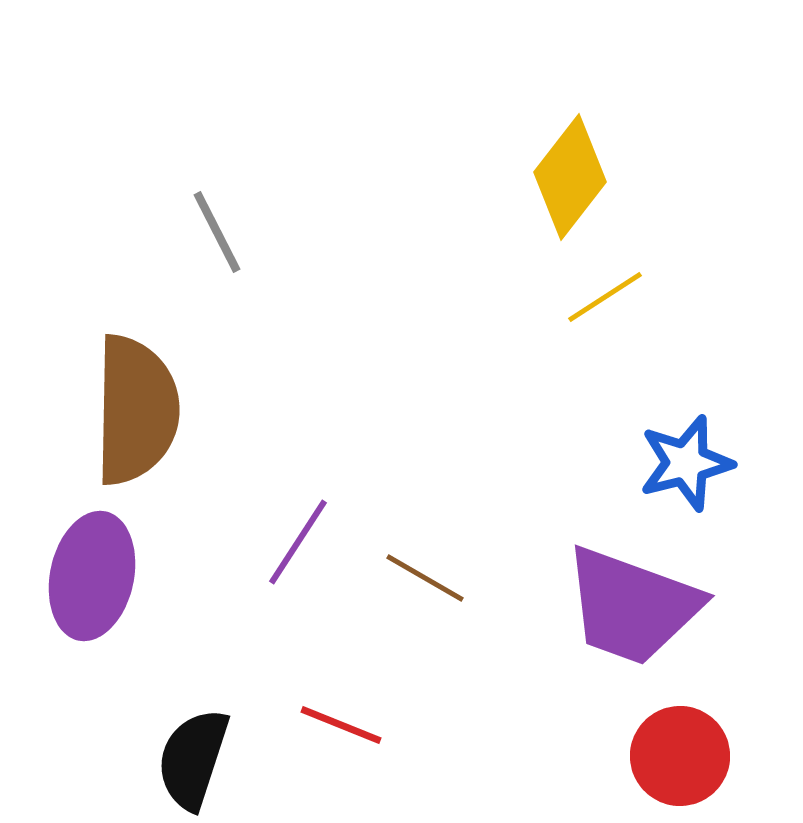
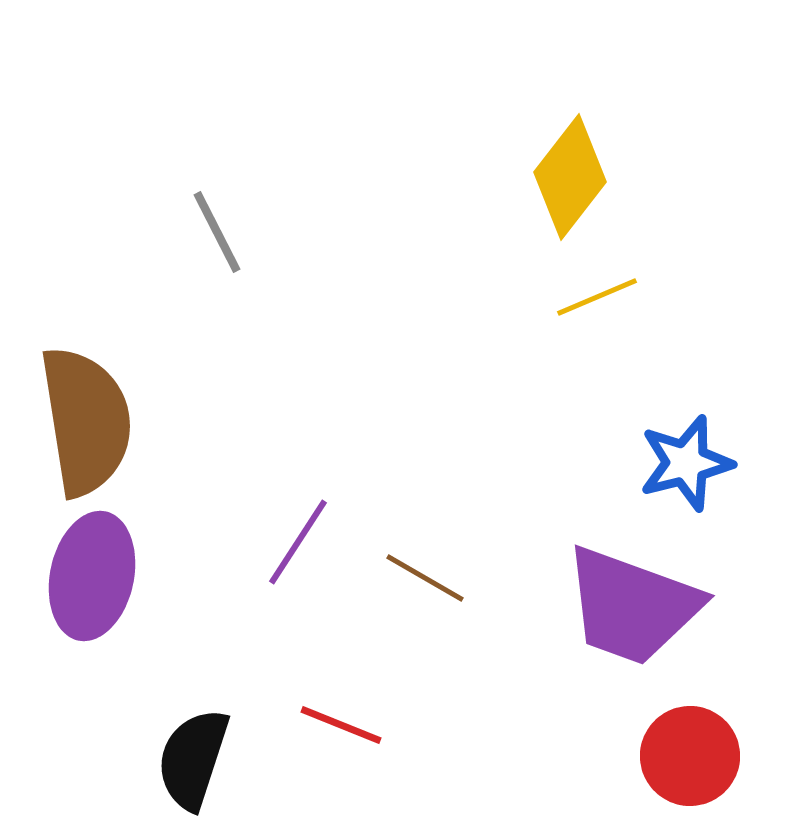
yellow line: moved 8 px left; rotated 10 degrees clockwise
brown semicircle: moved 50 px left, 11 px down; rotated 10 degrees counterclockwise
red circle: moved 10 px right
